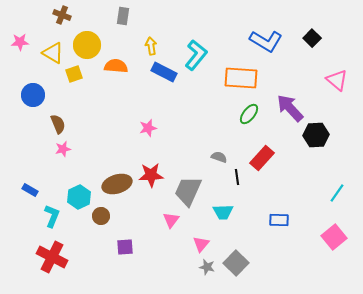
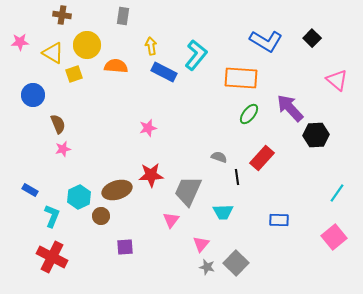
brown cross at (62, 15): rotated 12 degrees counterclockwise
brown ellipse at (117, 184): moved 6 px down
